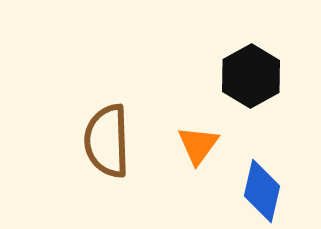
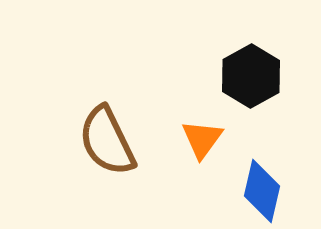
brown semicircle: rotated 24 degrees counterclockwise
orange triangle: moved 4 px right, 6 px up
